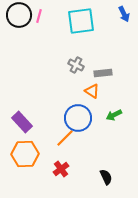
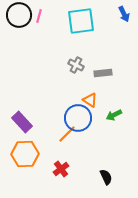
orange triangle: moved 2 px left, 9 px down
orange line: moved 2 px right, 4 px up
